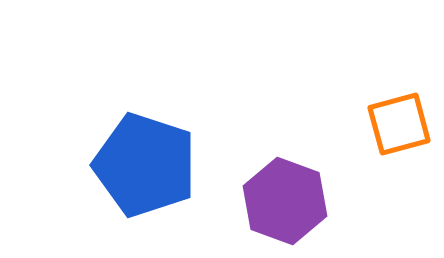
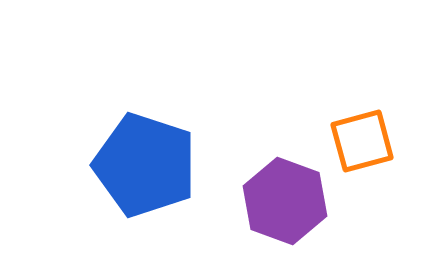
orange square: moved 37 px left, 17 px down
